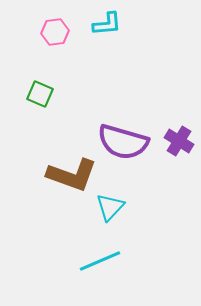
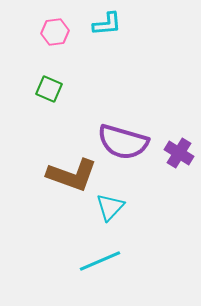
green square: moved 9 px right, 5 px up
purple cross: moved 12 px down
